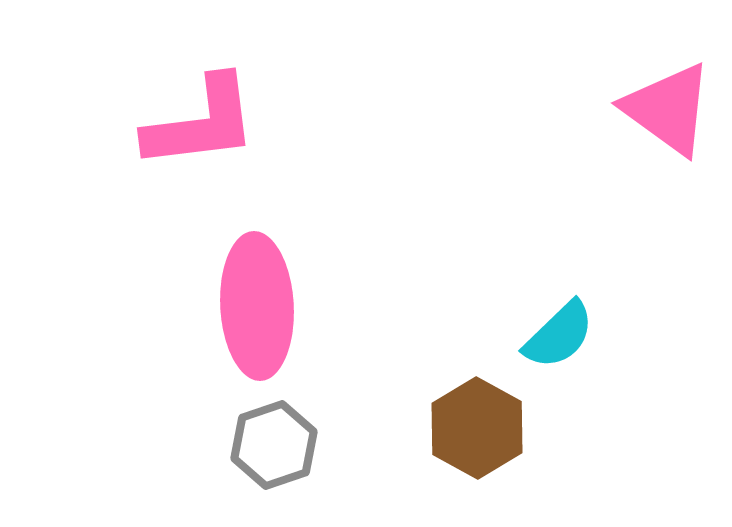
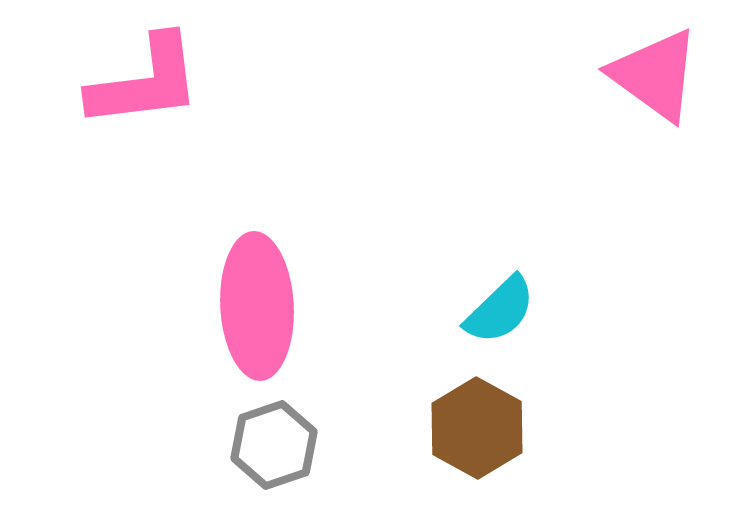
pink triangle: moved 13 px left, 34 px up
pink L-shape: moved 56 px left, 41 px up
cyan semicircle: moved 59 px left, 25 px up
